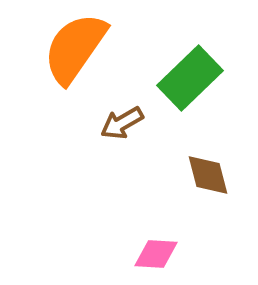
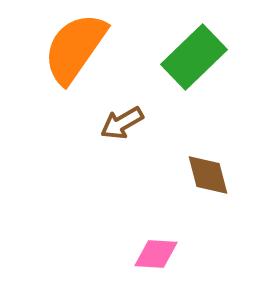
green rectangle: moved 4 px right, 21 px up
